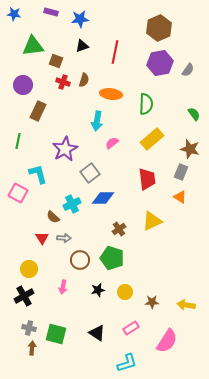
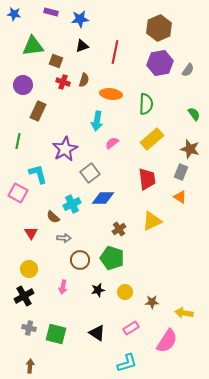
red triangle at (42, 238): moved 11 px left, 5 px up
yellow arrow at (186, 305): moved 2 px left, 8 px down
brown arrow at (32, 348): moved 2 px left, 18 px down
